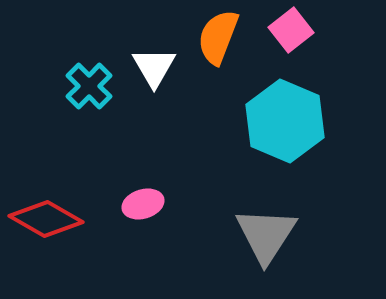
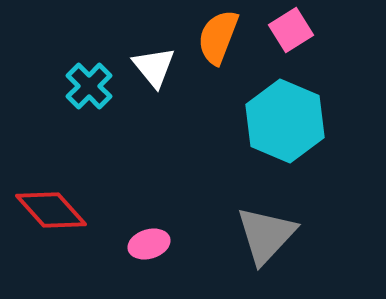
pink square: rotated 6 degrees clockwise
white triangle: rotated 9 degrees counterclockwise
pink ellipse: moved 6 px right, 40 px down
red diamond: moved 5 px right, 9 px up; rotated 18 degrees clockwise
gray triangle: rotated 10 degrees clockwise
